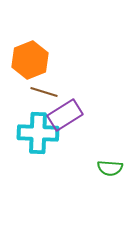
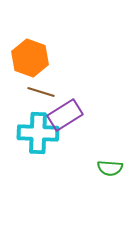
orange hexagon: moved 2 px up; rotated 18 degrees counterclockwise
brown line: moved 3 px left
